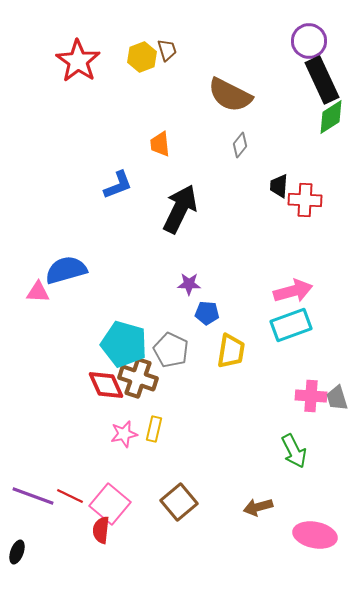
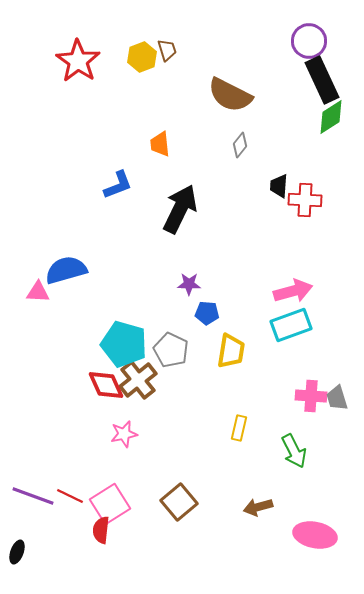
brown cross: moved 2 px down; rotated 33 degrees clockwise
yellow rectangle: moved 85 px right, 1 px up
pink square: rotated 18 degrees clockwise
